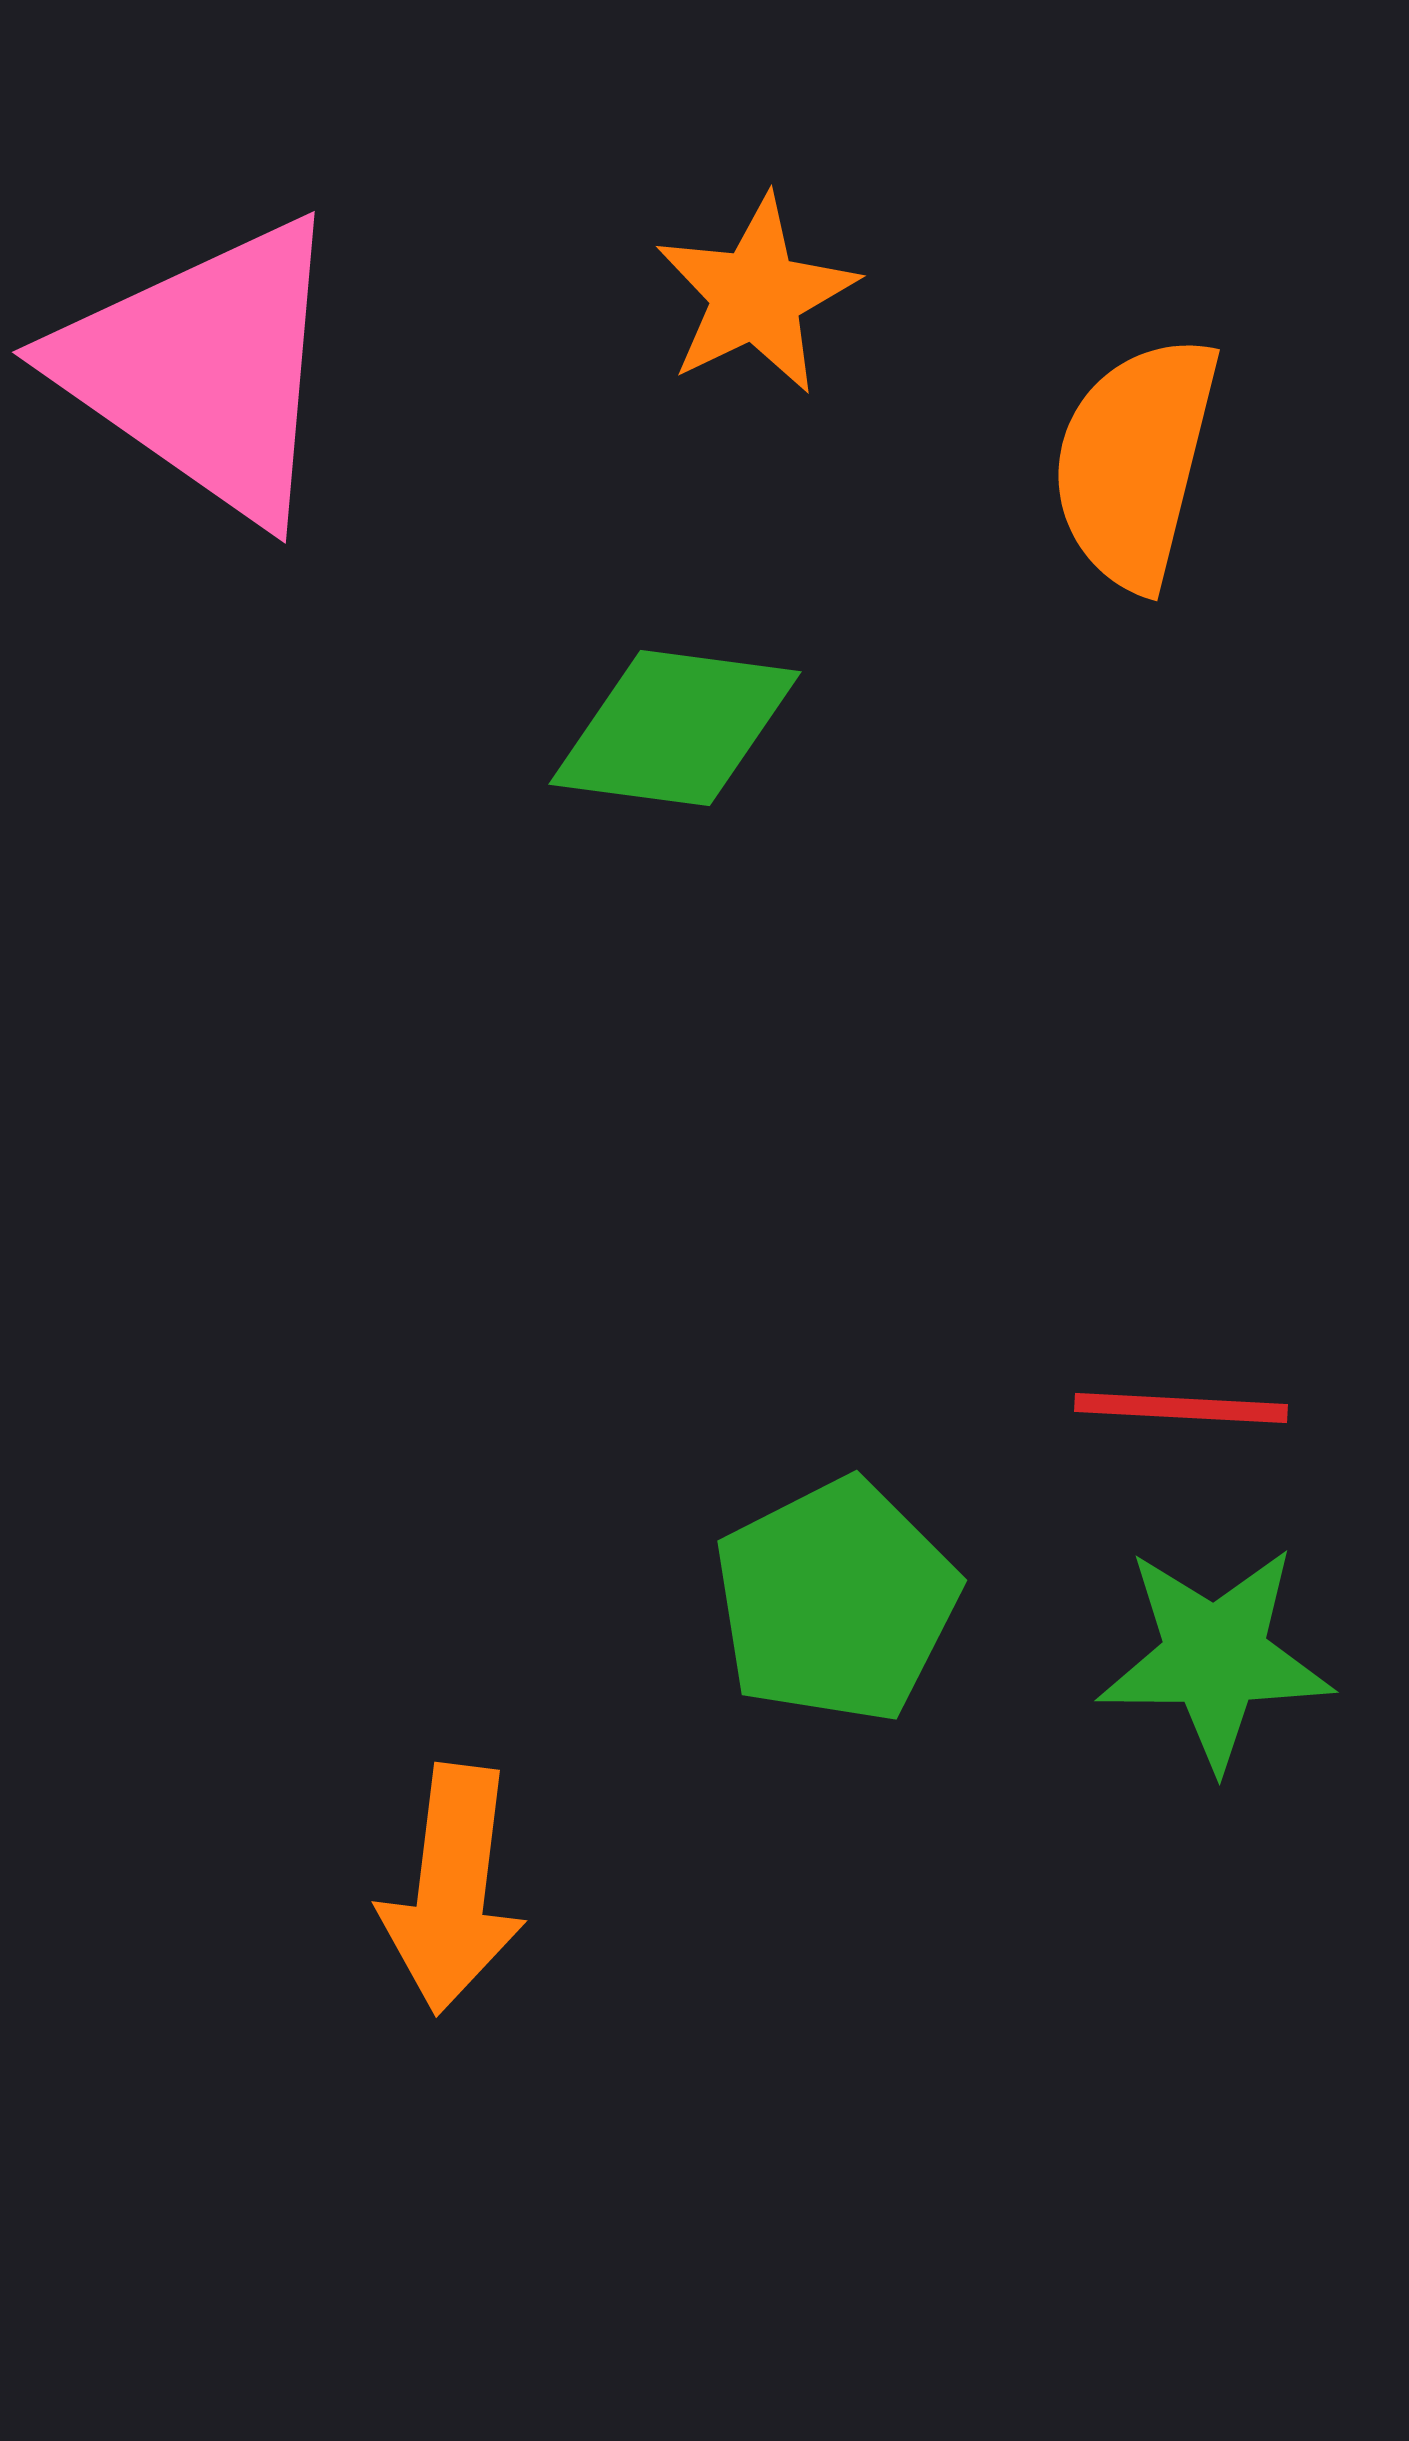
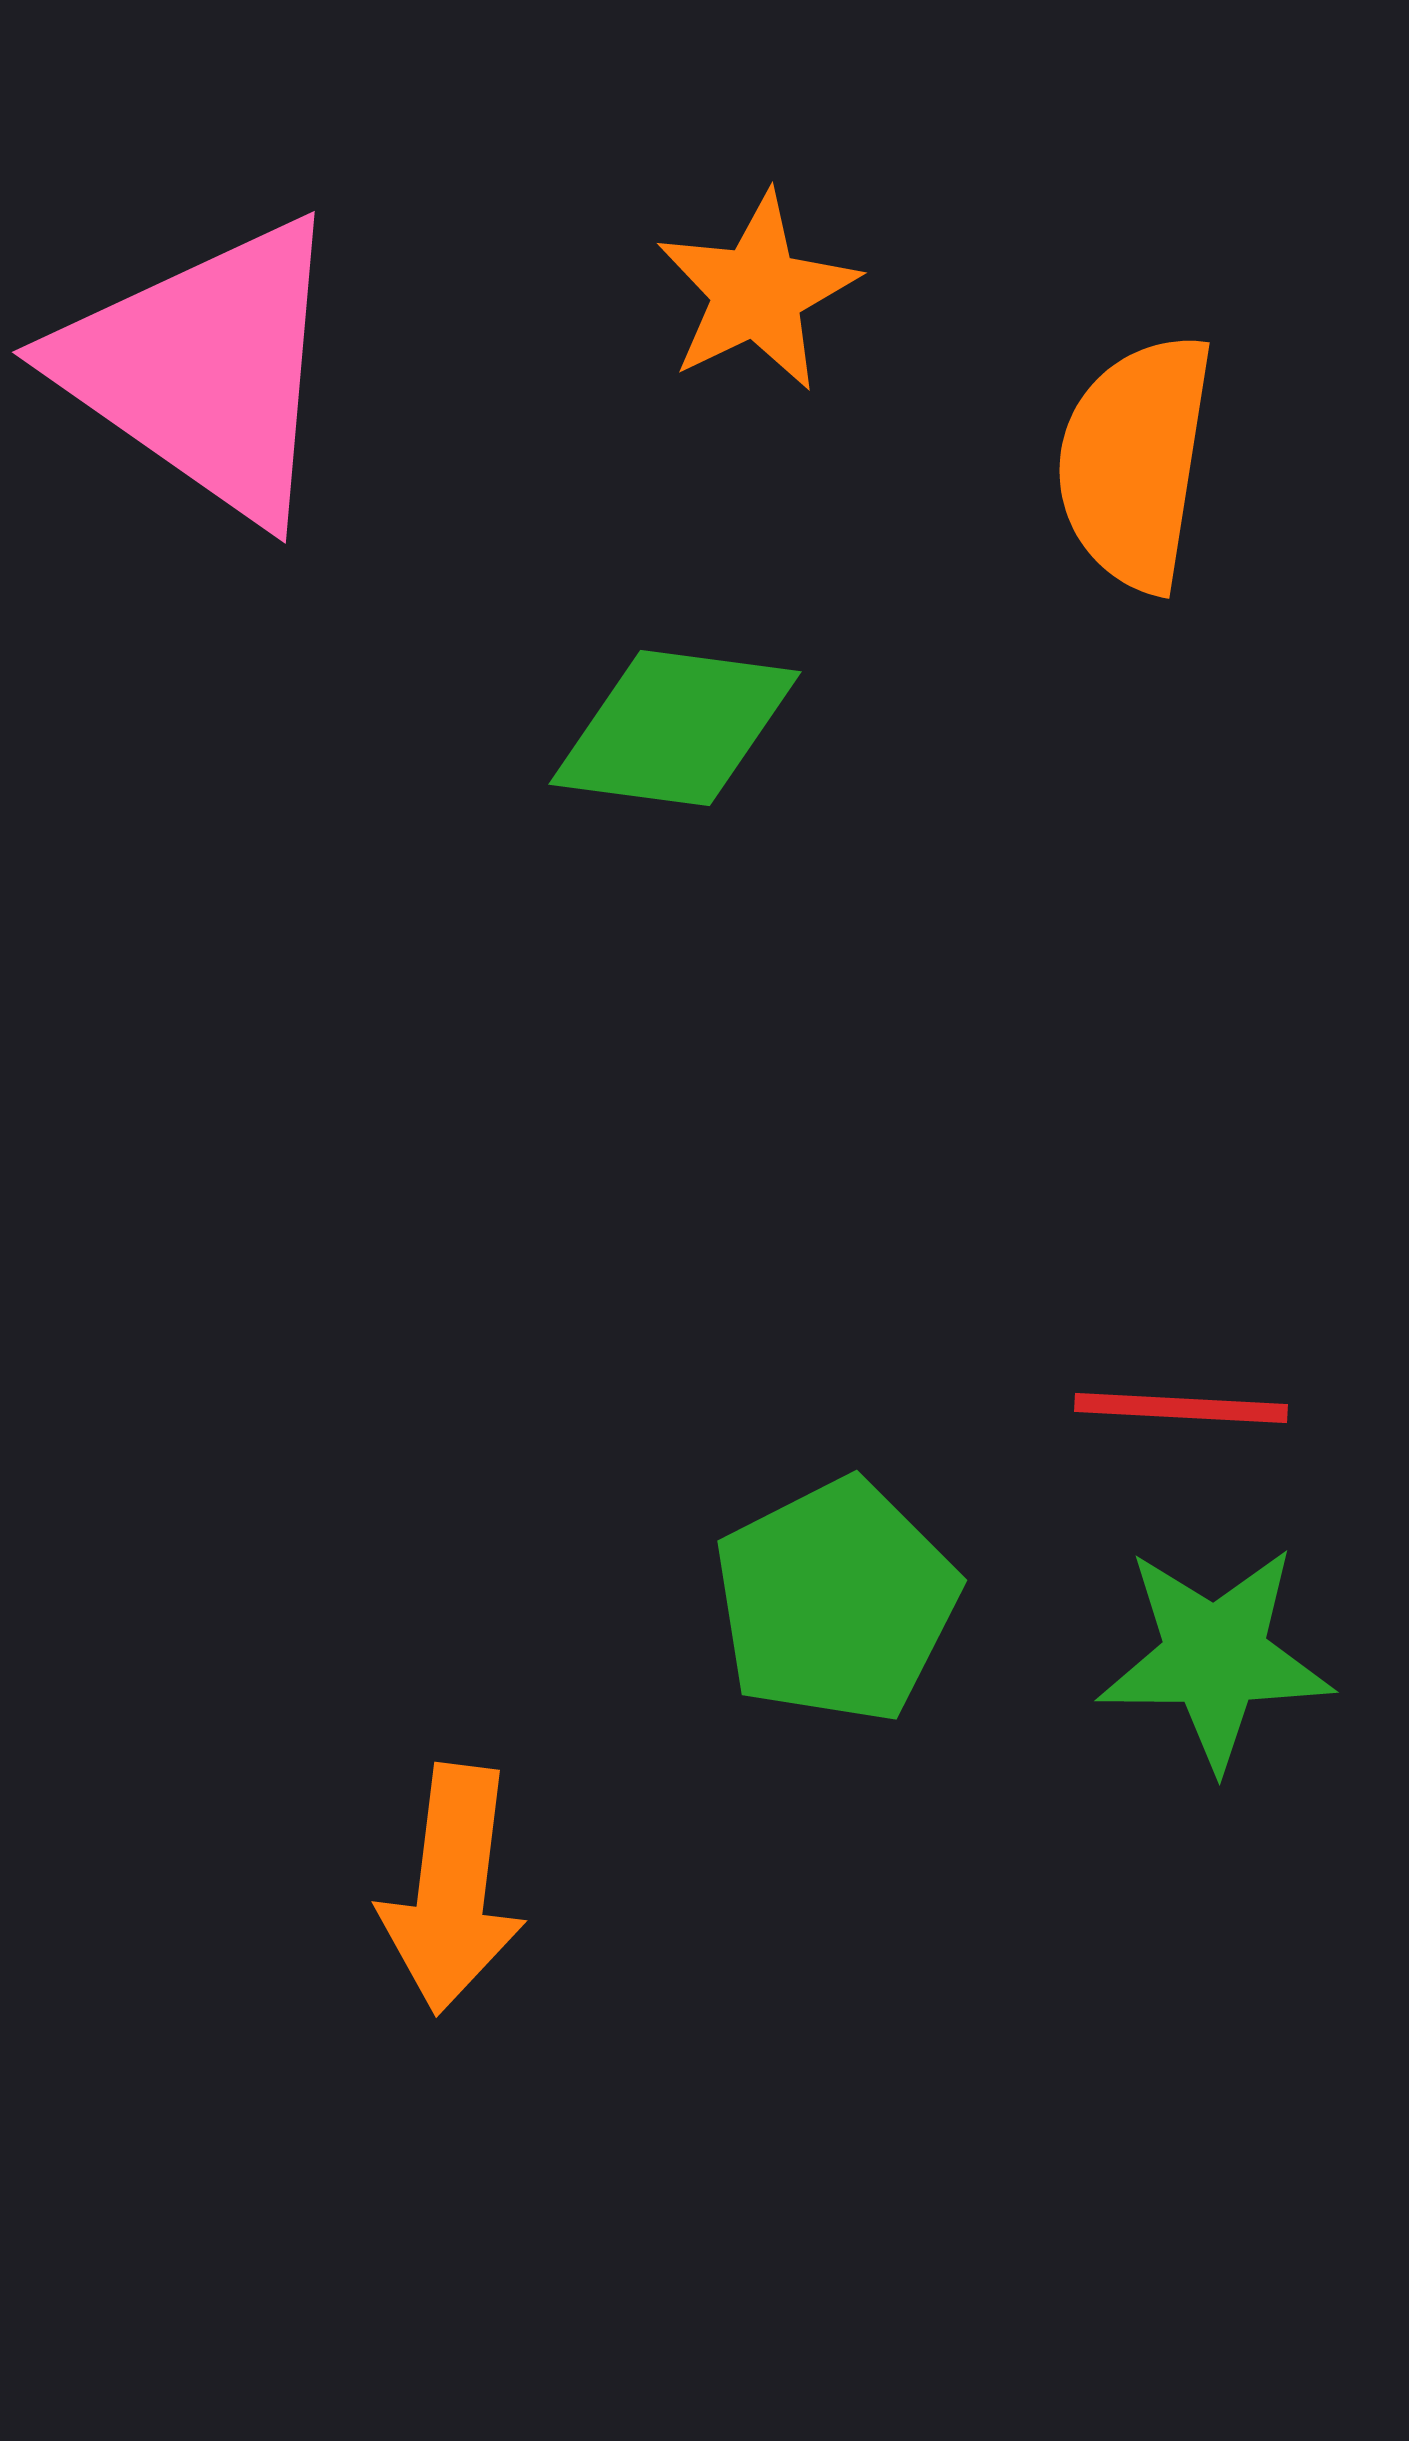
orange star: moved 1 px right, 3 px up
orange semicircle: rotated 5 degrees counterclockwise
